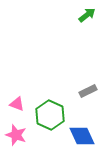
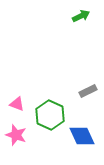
green arrow: moved 6 px left, 1 px down; rotated 12 degrees clockwise
